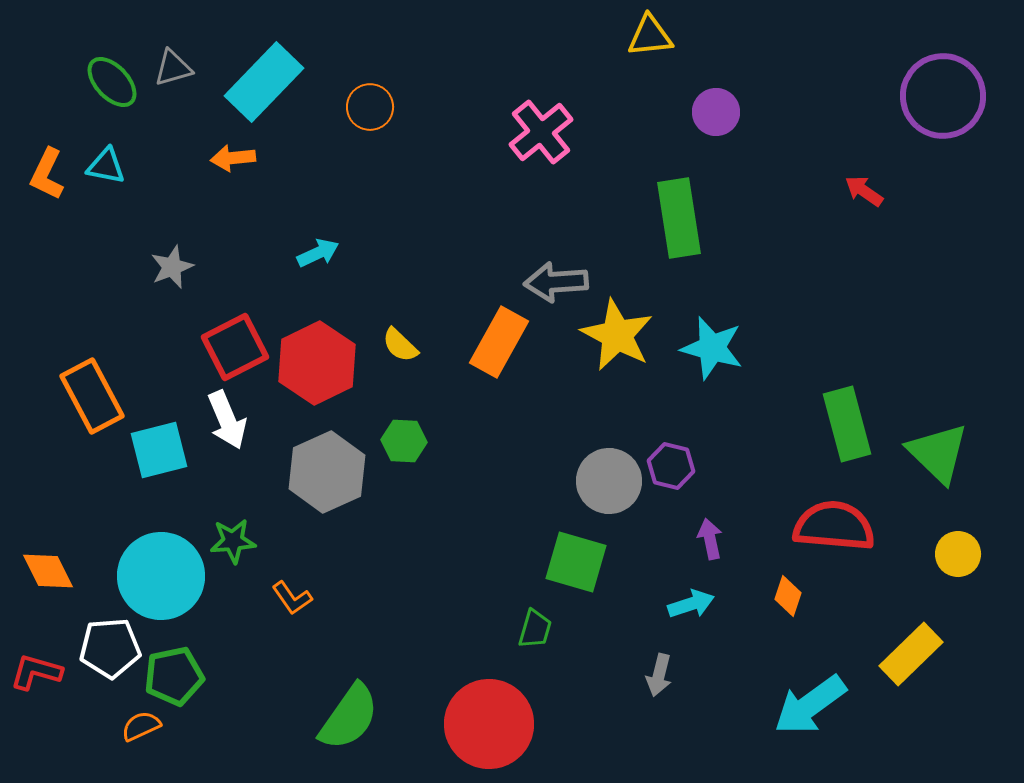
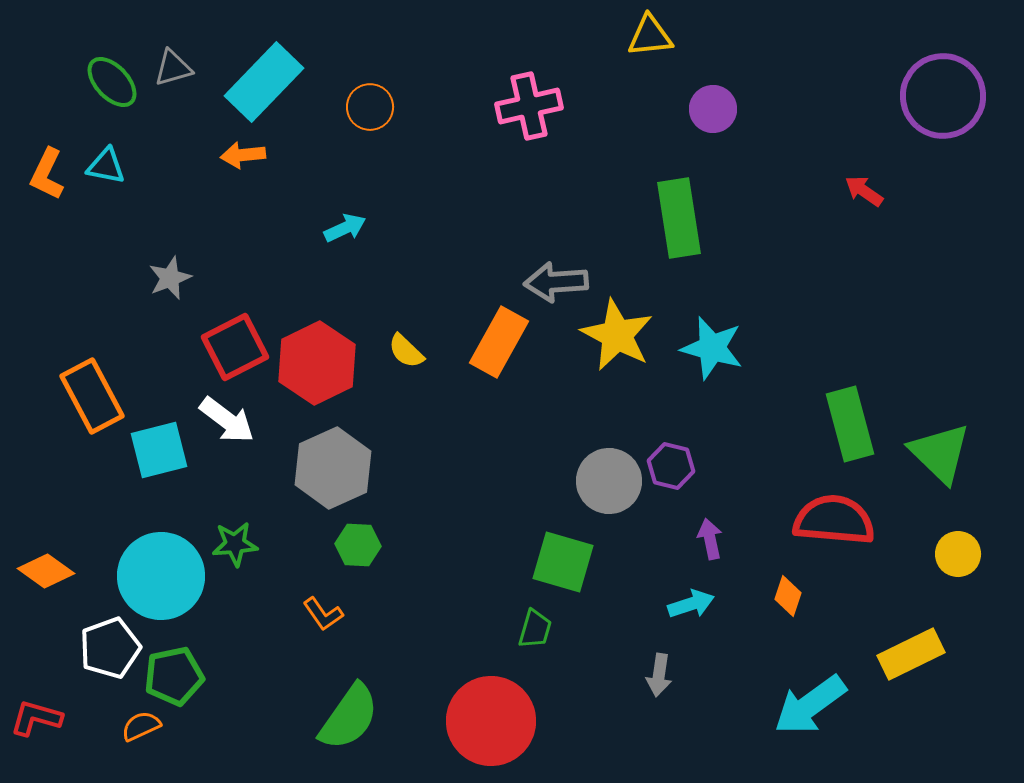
purple circle at (716, 112): moved 3 px left, 3 px up
pink cross at (541, 132): moved 12 px left, 26 px up; rotated 26 degrees clockwise
orange arrow at (233, 158): moved 10 px right, 3 px up
cyan arrow at (318, 253): moved 27 px right, 25 px up
gray star at (172, 267): moved 2 px left, 11 px down
yellow semicircle at (400, 345): moved 6 px right, 6 px down
white arrow at (227, 420): rotated 30 degrees counterclockwise
green rectangle at (847, 424): moved 3 px right
green hexagon at (404, 441): moved 46 px left, 104 px down
green triangle at (938, 453): moved 2 px right
gray hexagon at (327, 472): moved 6 px right, 4 px up
red semicircle at (834, 526): moved 6 px up
green star at (233, 541): moved 2 px right, 3 px down
green square at (576, 562): moved 13 px left
orange diamond at (48, 571): moved 2 px left; rotated 28 degrees counterclockwise
orange L-shape at (292, 598): moved 31 px right, 16 px down
white pentagon at (110, 648): rotated 16 degrees counterclockwise
yellow rectangle at (911, 654): rotated 18 degrees clockwise
red L-shape at (36, 672): moved 46 px down
gray arrow at (659, 675): rotated 6 degrees counterclockwise
red circle at (489, 724): moved 2 px right, 3 px up
